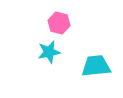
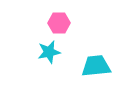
pink hexagon: rotated 15 degrees counterclockwise
